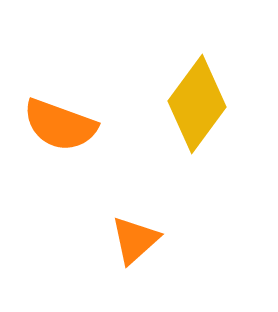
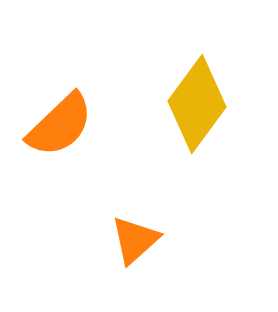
orange semicircle: rotated 64 degrees counterclockwise
